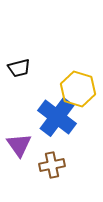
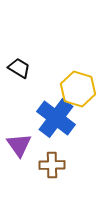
black trapezoid: rotated 135 degrees counterclockwise
blue cross: moved 1 px left, 1 px down
brown cross: rotated 10 degrees clockwise
